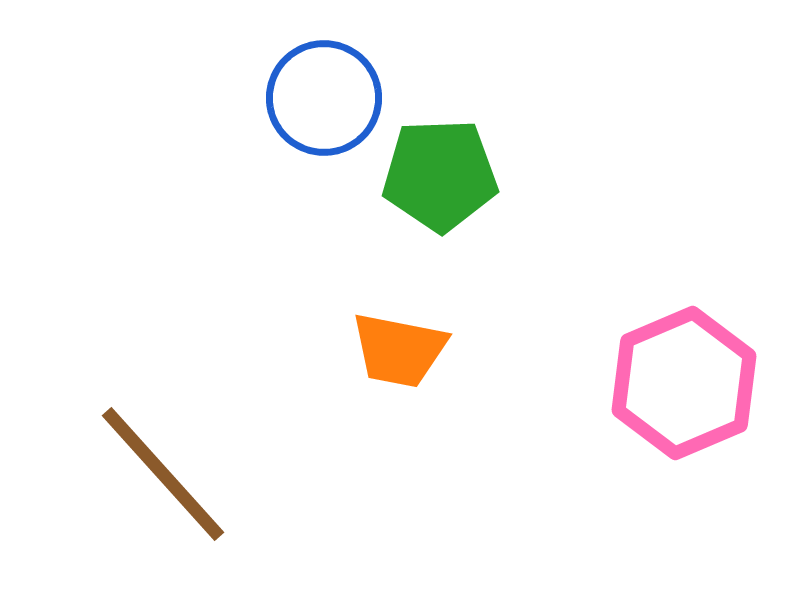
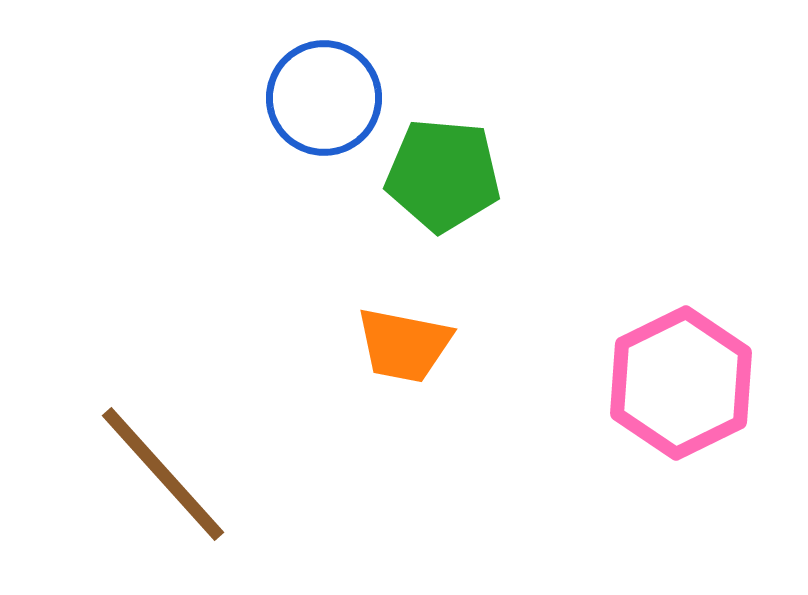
green pentagon: moved 3 px right; rotated 7 degrees clockwise
orange trapezoid: moved 5 px right, 5 px up
pink hexagon: moved 3 px left; rotated 3 degrees counterclockwise
